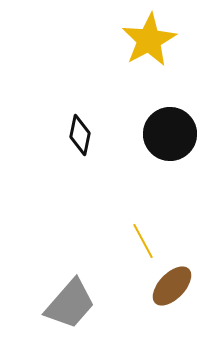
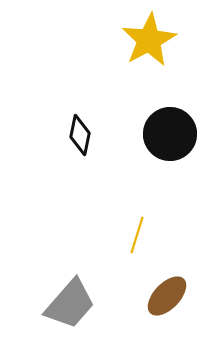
yellow line: moved 6 px left, 6 px up; rotated 45 degrees clockwise
brown ellipse: moved 5 px left, 10 px down
